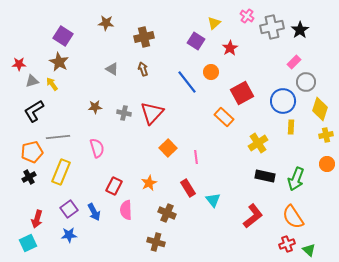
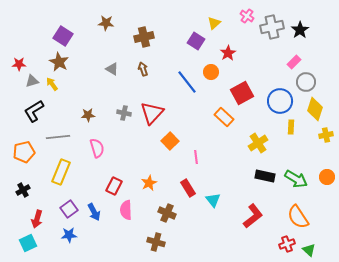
red star at (230, 48): moved 2 px left, 5 px down
blue circle at (283, 101): moved 3 px left
brown star at (95, 107): moved 7 px left, 8 px down
yellow diamond at (320, 109): moved 5 px left
orange square at (168, 148): moved 2 px right, 7 px up
orange pentagon at (32, 152): moved 8 px left
orange circle at (327, 164): moved 13 px down
black cross at (29, 177): moved 6 px left, 13 px down
green arrow at (296, 179): rotated 80 degrees counterclockwise
orange semicircle at (293, 217): moved 5 px right
